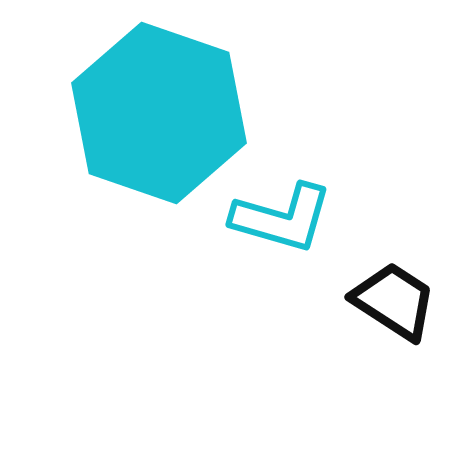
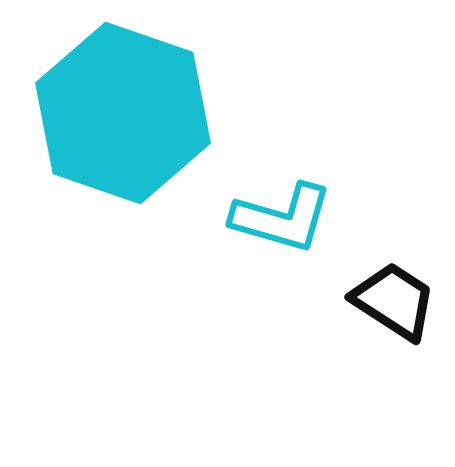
cyan hexagon: moved 36 px left
